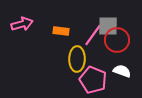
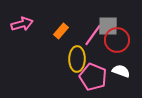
orange rectangle: rotated 56 degrees counterclockwise
white semicircle: moved 1 px left
pink pentagon: moved 3 px up
